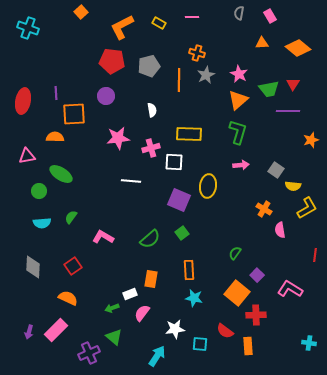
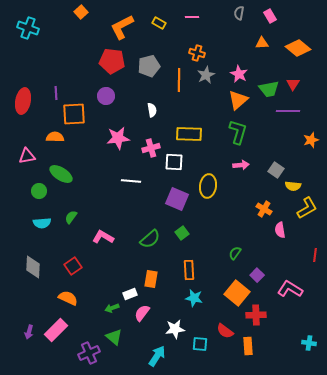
purple square at (179, 200): moved 2 px left, 1 px up
